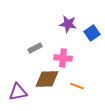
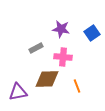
purple star: moved 7 px left, 5 px down
gray rectangle: moved 1 px right
pink cross: moved 1 px up
orange line: rotated 48 degrees clockwise
